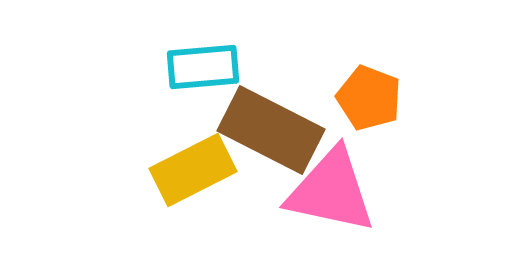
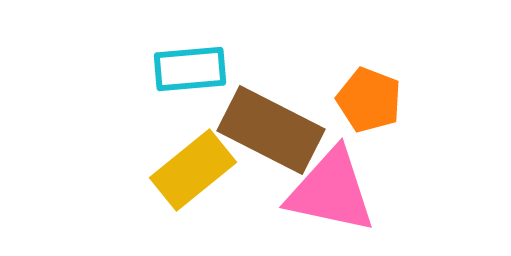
cyan rectangle: moved 13 px left, 2 px down
orange pentagon: moved 2 px down
yellow rectangle: rotated 12 degrees counterclockwise
